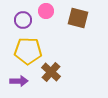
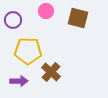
purple circle: moved 10 px left
